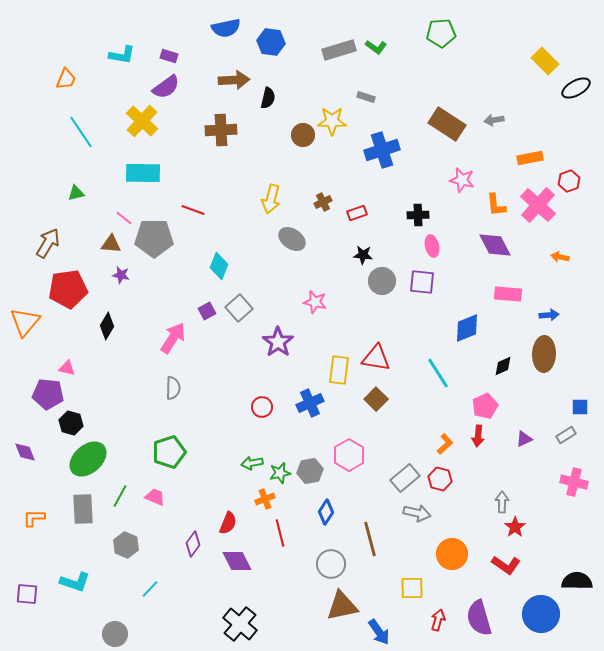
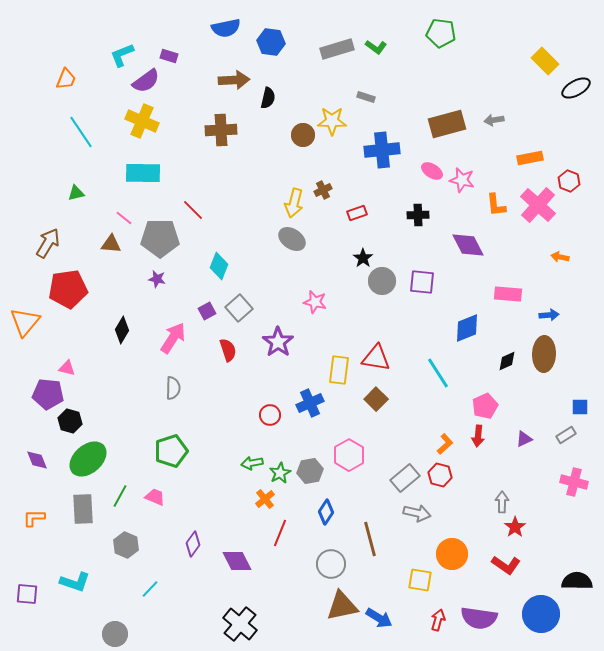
green pentagon at (441, 33): rotated 12 degrees clockwise
gray rectangle at (339, 50): moved 2 px left, 1 px up
cyan L-shape at (122, 55): rotated 148 degrees clockwise
purple semicircle at (166, 87): moved 20 px left, 6 px up
yellow cross at (142, 121): rotated 20 degrees counterclockwise
brown rectangle at (447, 124): rotated 48 degrees counterclockwise
blue cross at (382, 150): rotated 12 degrees clockwise
red hexagon at (569, 181): rotated 20 degrees counterclockwise
yellow arrow at (271, 199): moved 23 px right, 4 px down
brown cross at (323, 202): moved 12 px up
red line at (193, 210): rotated 25 degrees clockwise
gray pentagon at (154, 238): moved 6 px right
purple diamond at (495, 245): moved 27 px left
pink ellipse at (432, 246): moved 75 px up; rotated 45 degrees counterclockwise
black star at (363, 255): moved 3 px down; rotated 30 degrees clockwise
purple star at (121, 275): moved 36 px right, 4 px down
black diamond at (107, 326): moved 15 px right, 4 px down
black diamond at (503, 366): moved 4 px right, 5 px up
red circle at (262, 407): moved 8 px right, 8 px down
black hexagon at (71, 423): moved 1 px left, 2 px up
purple diamond at (25, 452): moved 12 px right, 8 px down
green pentagon at (169, 452): moved 2 px right, 1 px up
green star at (280, 473): rotated 15 degrees counterclockwise
red hexagon at (440, 479): moved 4 px up
orange cross at (265, 499): rotated 18 degrees counterclockwise
red semicircle at (228, 523): moved 173 px up; rotated 40 degrees counterclockwise
red line at (280, 533): rotated 36 degrees clockwise
yellow square at (412, 588): moved 8 px right, 8 px up; rotated 10 degrees clockwise
purple semicircle at (479, 618): rotated 66 degrees counterclockwise
blue arrow at (379, 632): moved 14 px up; rotated 24 degrees counterclockwise
